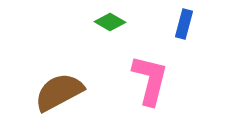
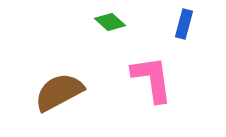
green diamond: rotated 12 degrees clockwise
pink L-shape: moved 2 px right, 1 px up; rotated 22 degrees counterclockwise
